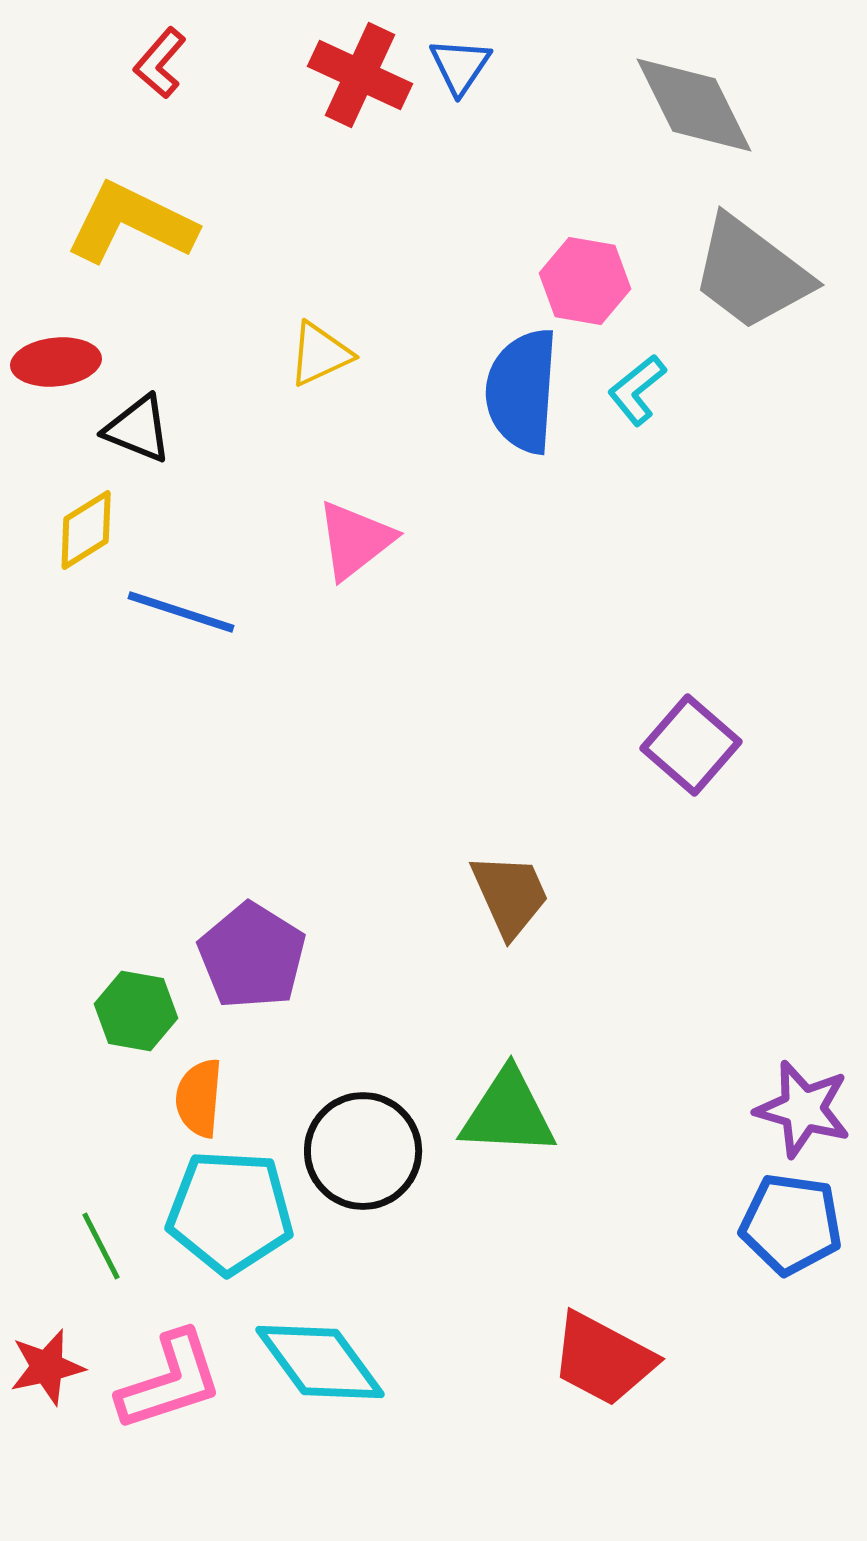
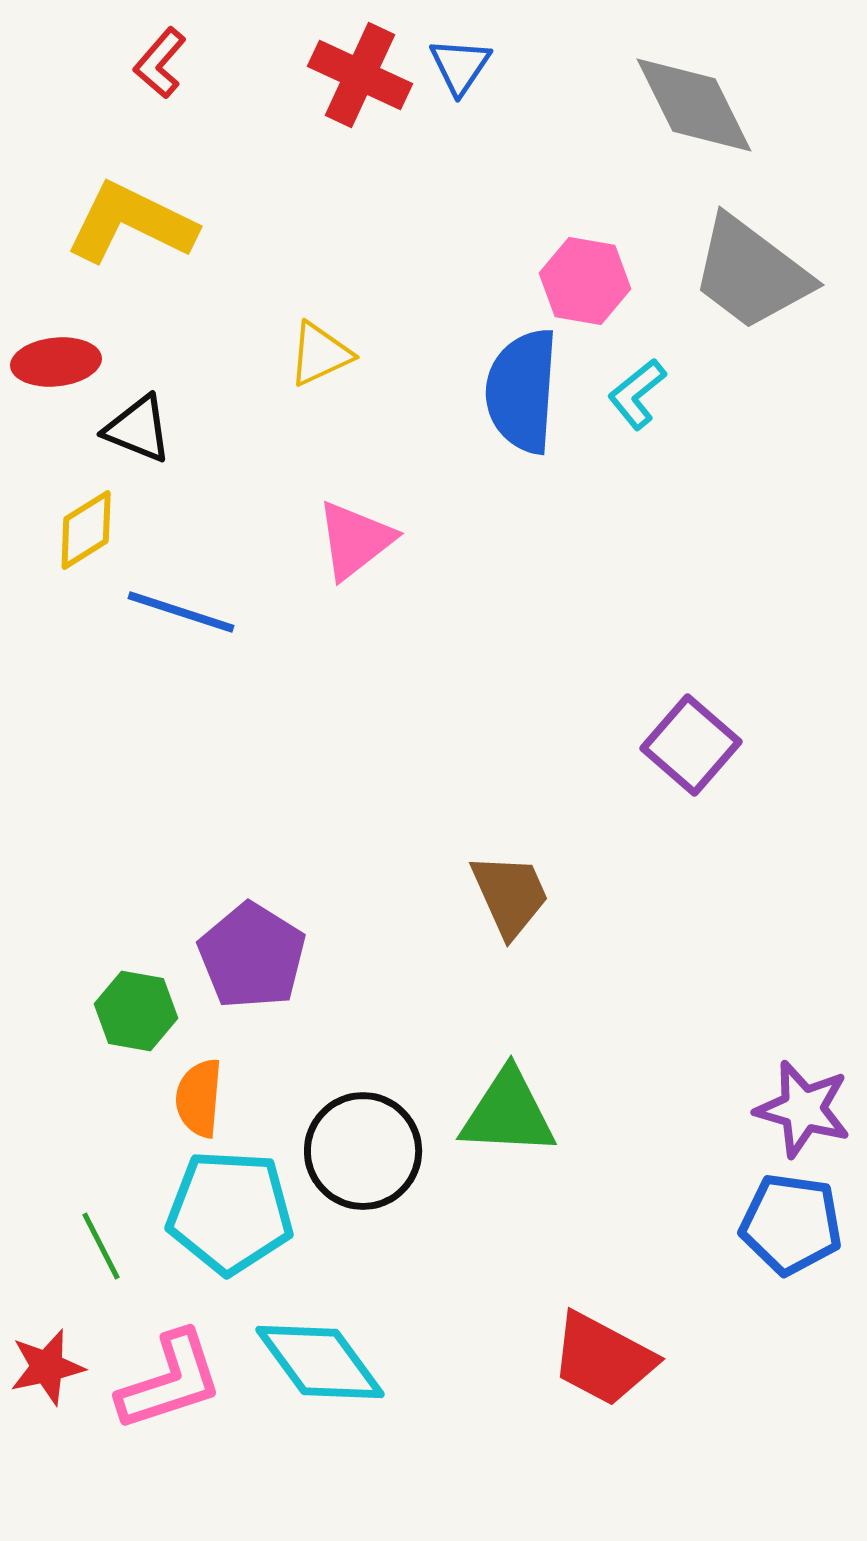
cyan L-shape: moved 4 px down
